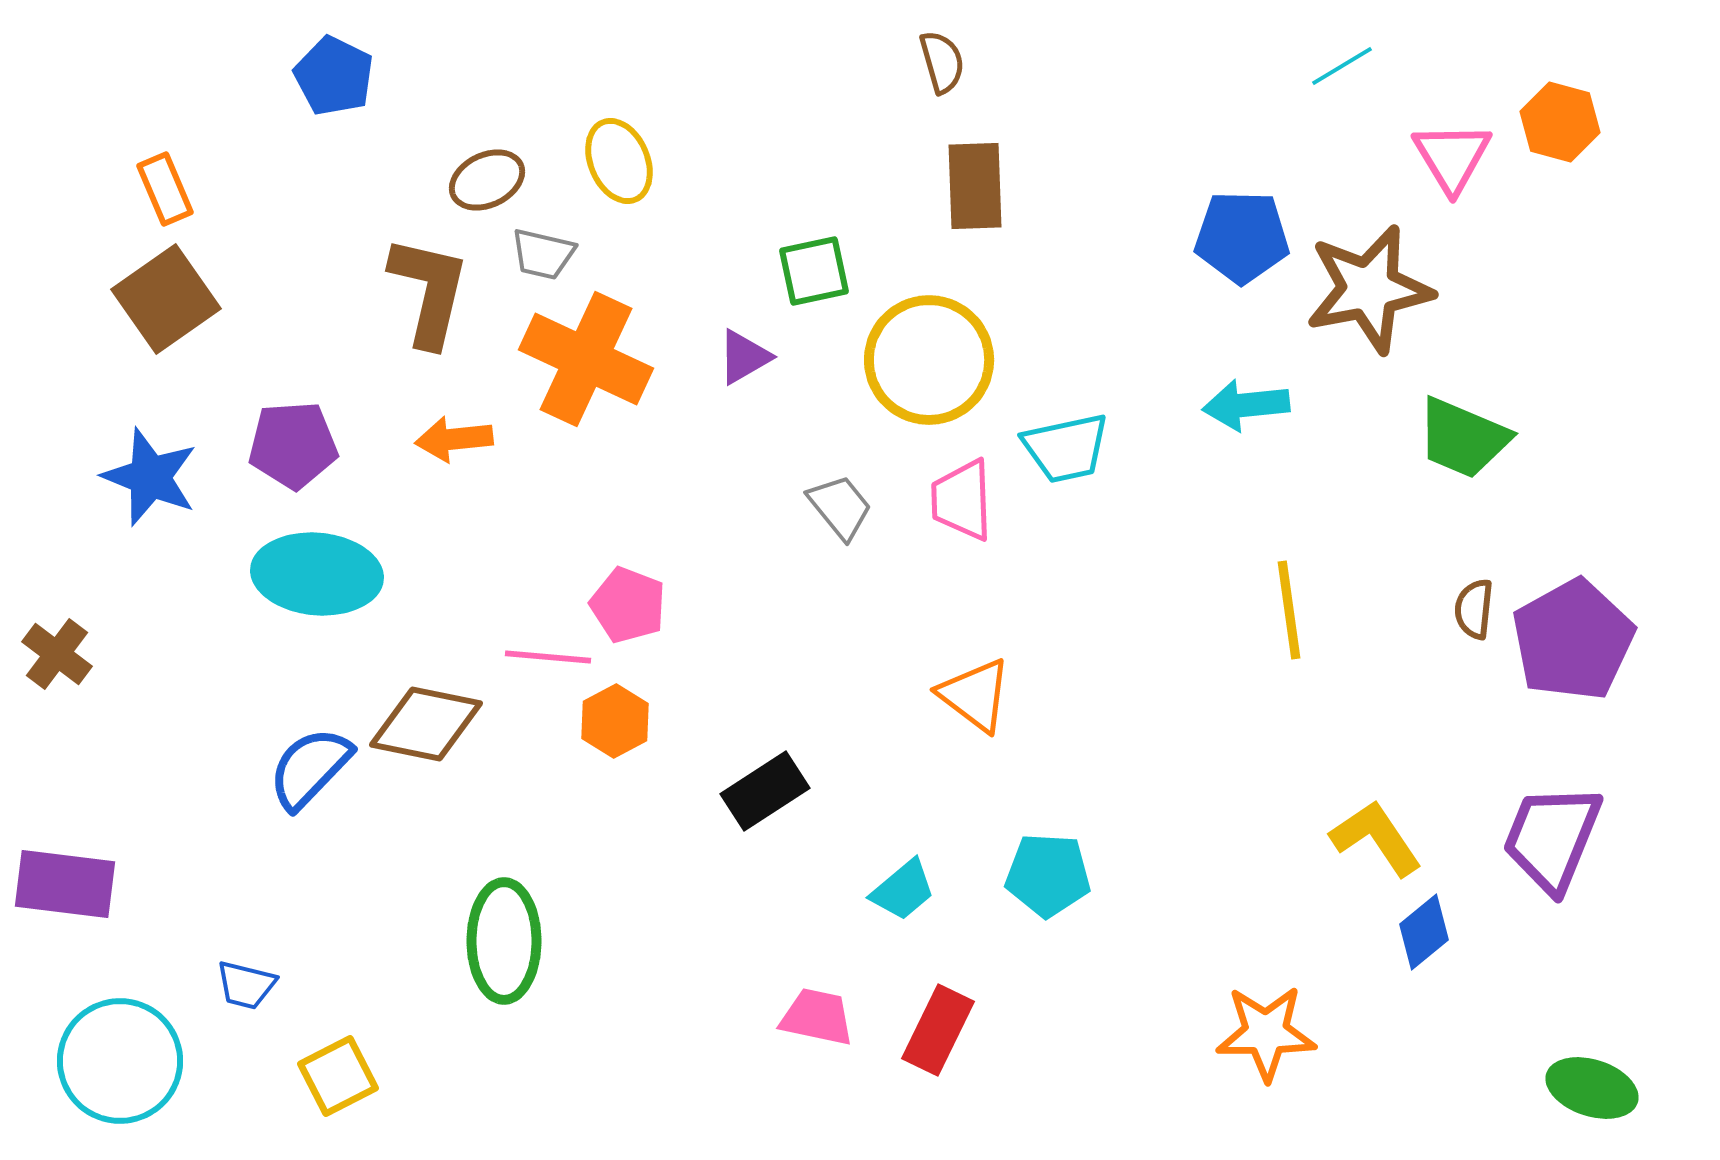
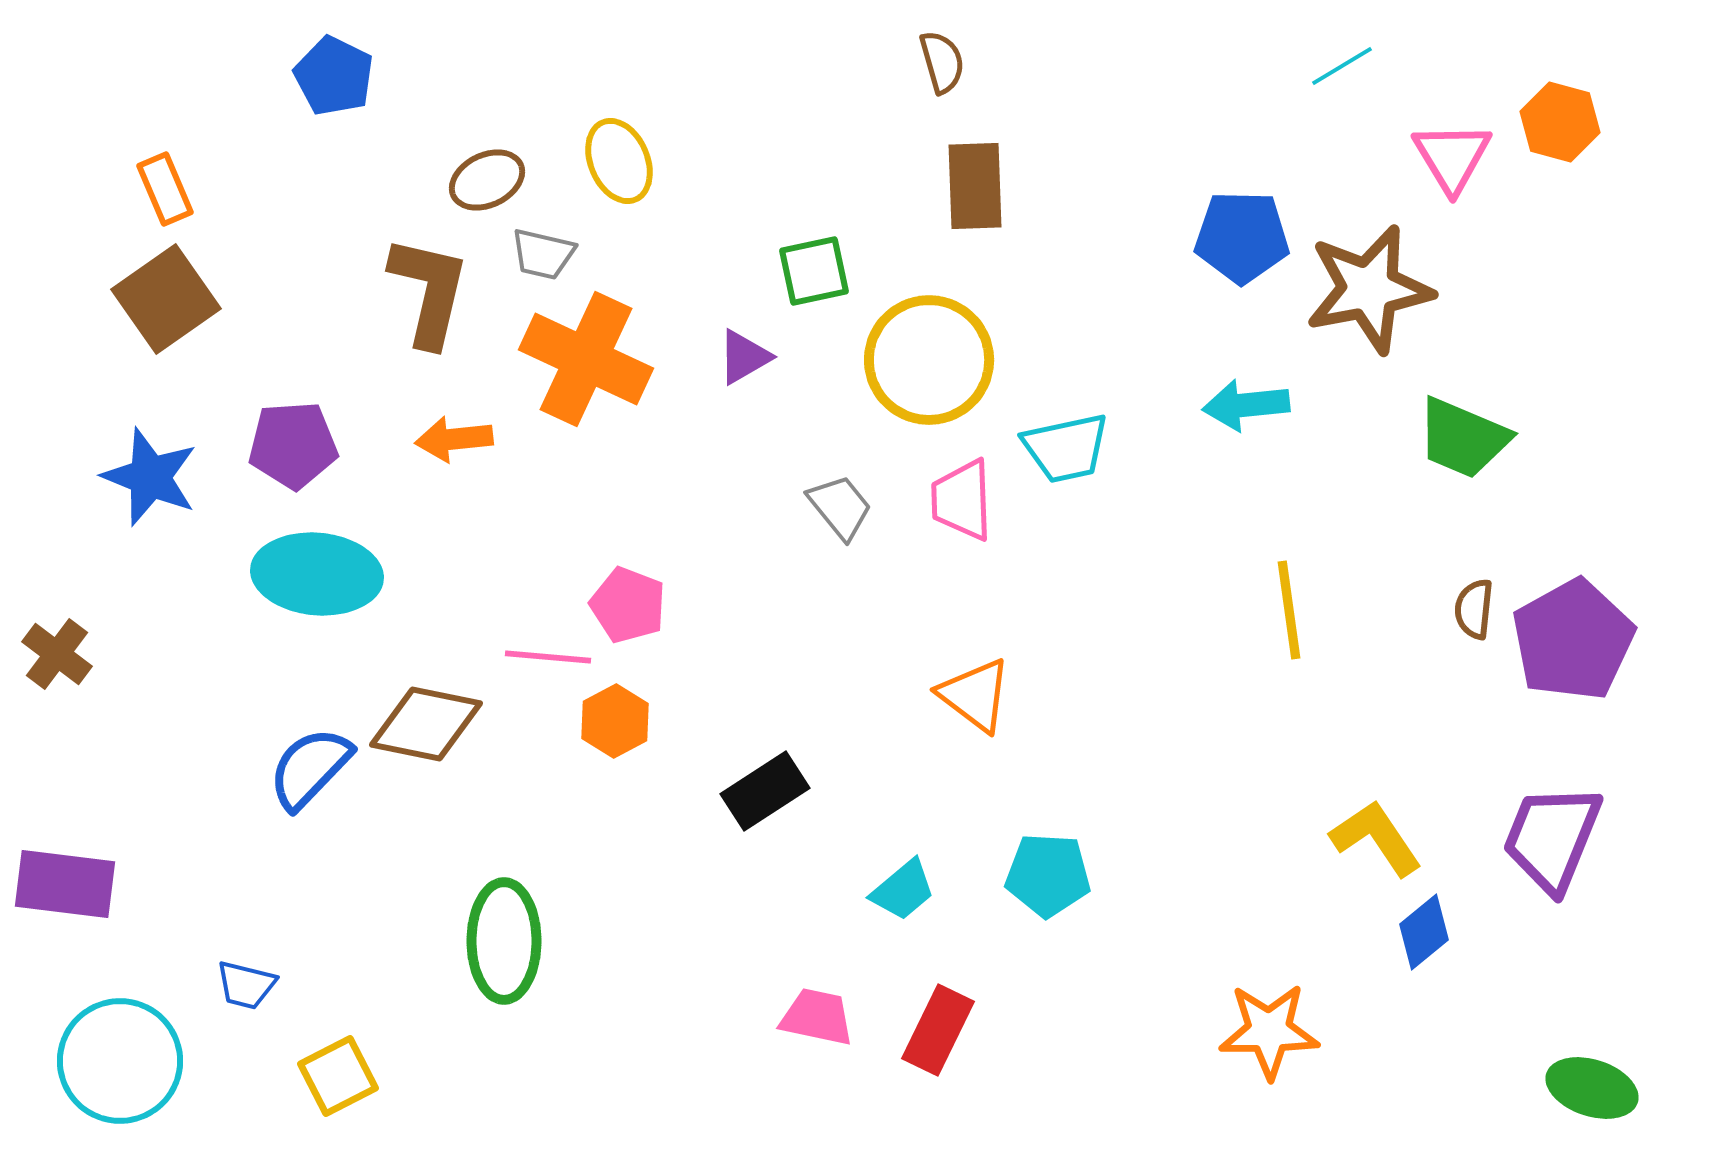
orange star at (1266, 1033): moved 3 px right, 2 px up
